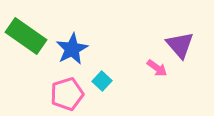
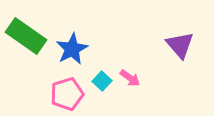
pink arrow: moved 27 px left, 10 px down
